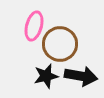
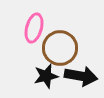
pink ellipse: moved 2 px down
brown circle: moved 4 px down
